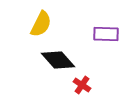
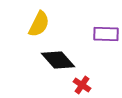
yellow semicircle: moved 2 px left
